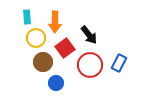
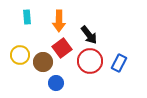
orange arrow: moved 4 px right, 1 px up
yellow circle: moved 16 px left, 17 px down
red square: moved 3 px left
red circle: moved 4 px up
